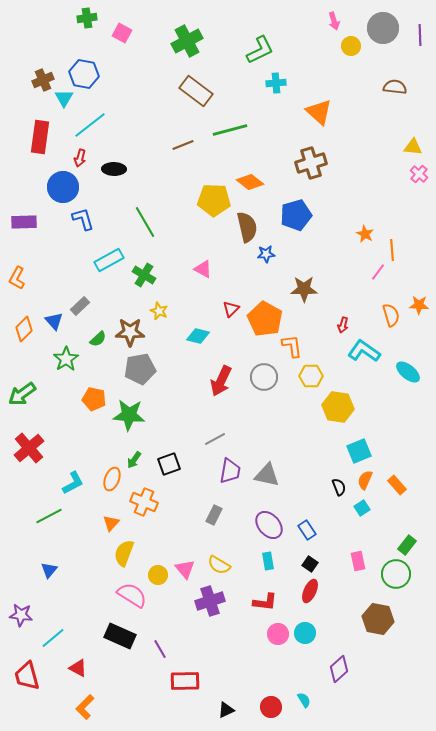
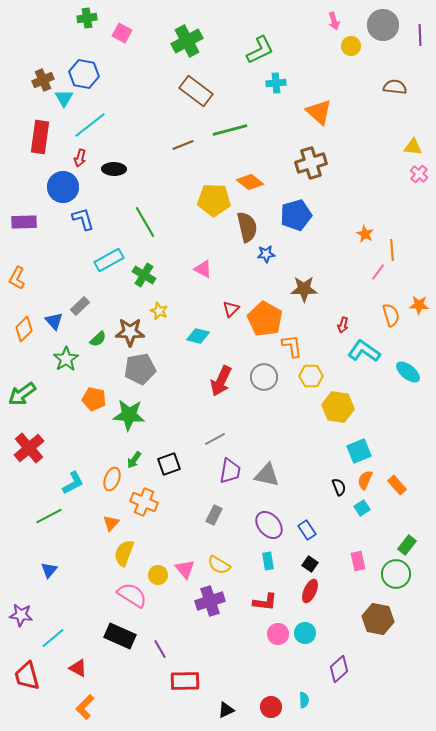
gray circle at (383, 28): moved 3 px up
cyan semicircle at (304, 700): rotated 28 degrees clockwise
